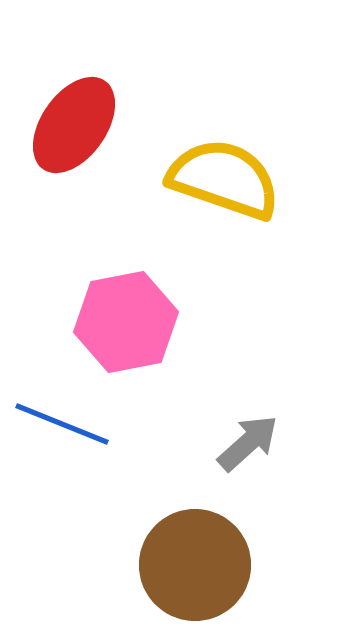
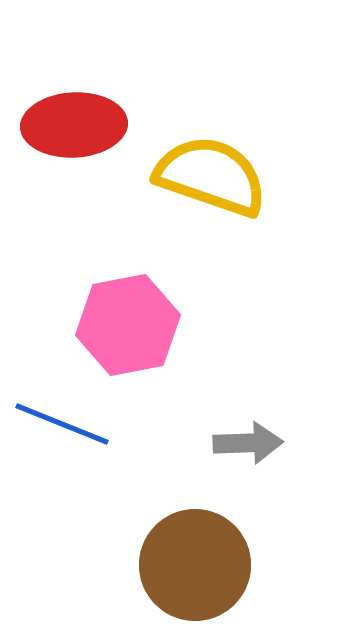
red ellipse: rotated 52 degrees clockwise
yellow semicircle: moved 13 px left, 3 px up
pink hexagon: moved 2 px right, 3 px down
gray arrow: rotated 40 degrees clockwise
